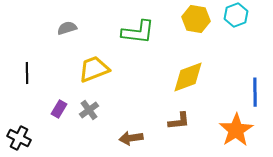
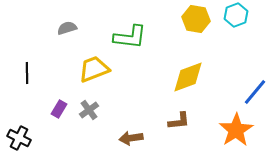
green L-shape: moved 8 px left, 5 px down
blue line: rotated 40 degrees clockwise
